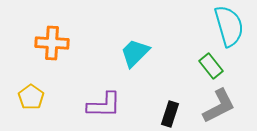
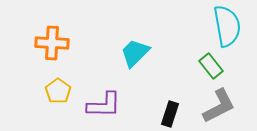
cyan semicircle: moved 2 px left; rotated 6 degrees clockwise
yellow pentagon: moved 27 px right, 6 px up
